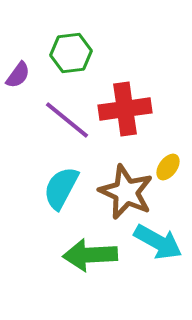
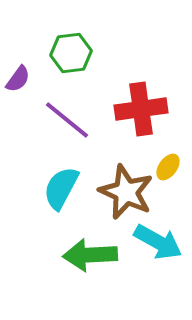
purple semicircle: moved 4 px down
red cross: moved 16 px right
